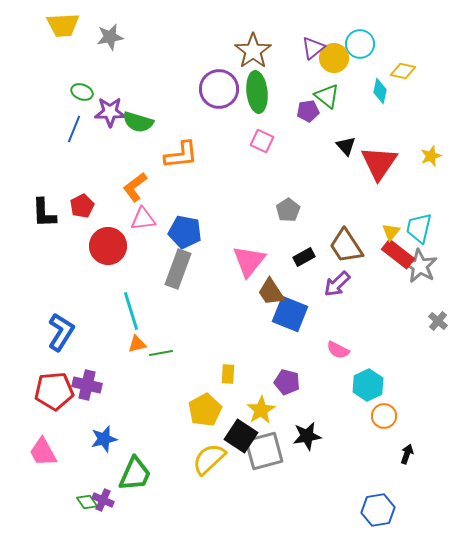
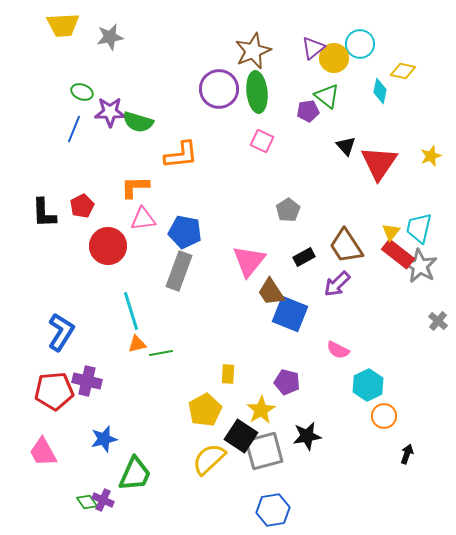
brown star at (253, 51): rotated 12 degrees clockwise
orange L-shape at (135, 187): rotated 36 degrees clockwise
gray rectangle at (178, 269): moved 1 px right, 2 px down
purple cross at (87, 385): moved 4 px up
blue hexagon at (378, 510): moved 105 px left
